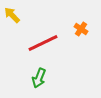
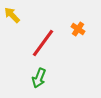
orange cross: moved 3 px left
red line: rotated 28 degrees counterclockwise
